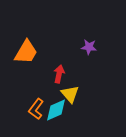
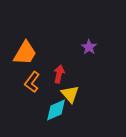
purple star: rotated 28 degrees clockwise
orange trapezoid: moved 1 px left, 1 px down
orange L-shape: moved 4 px left, 27 px up
